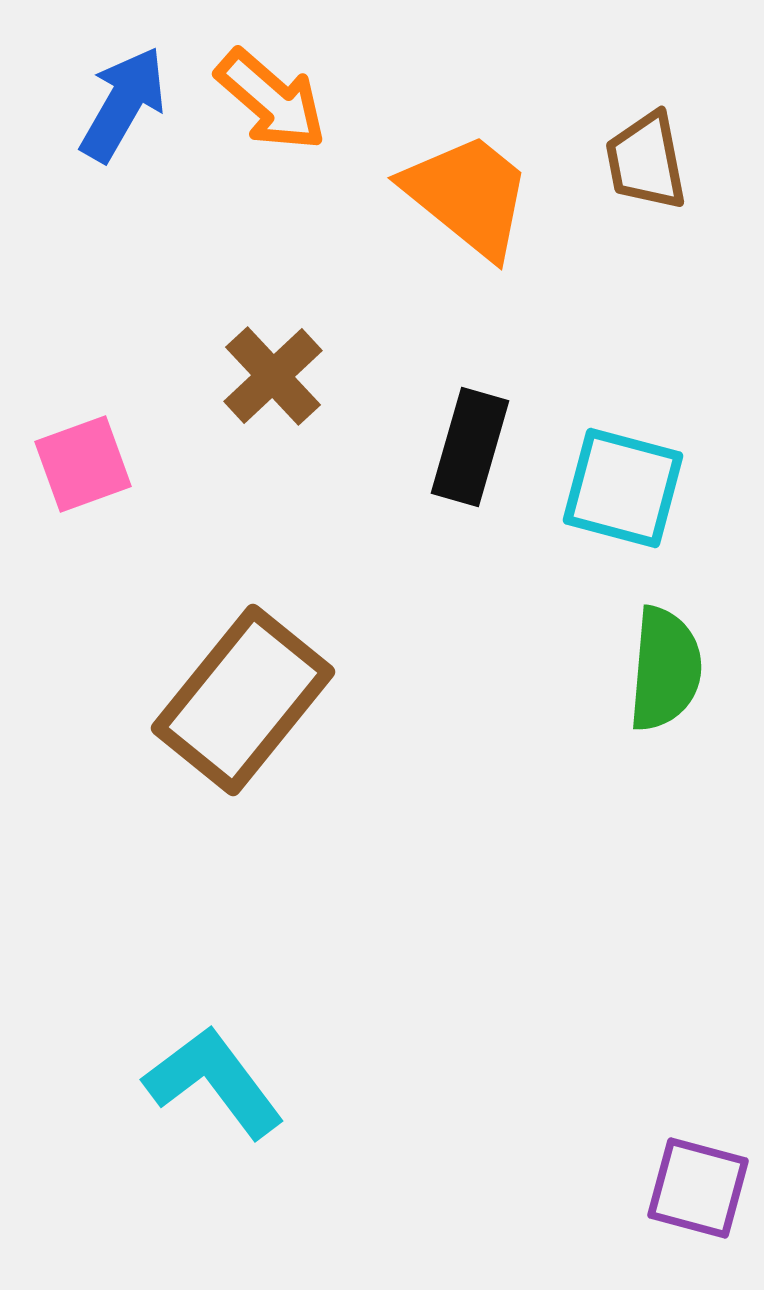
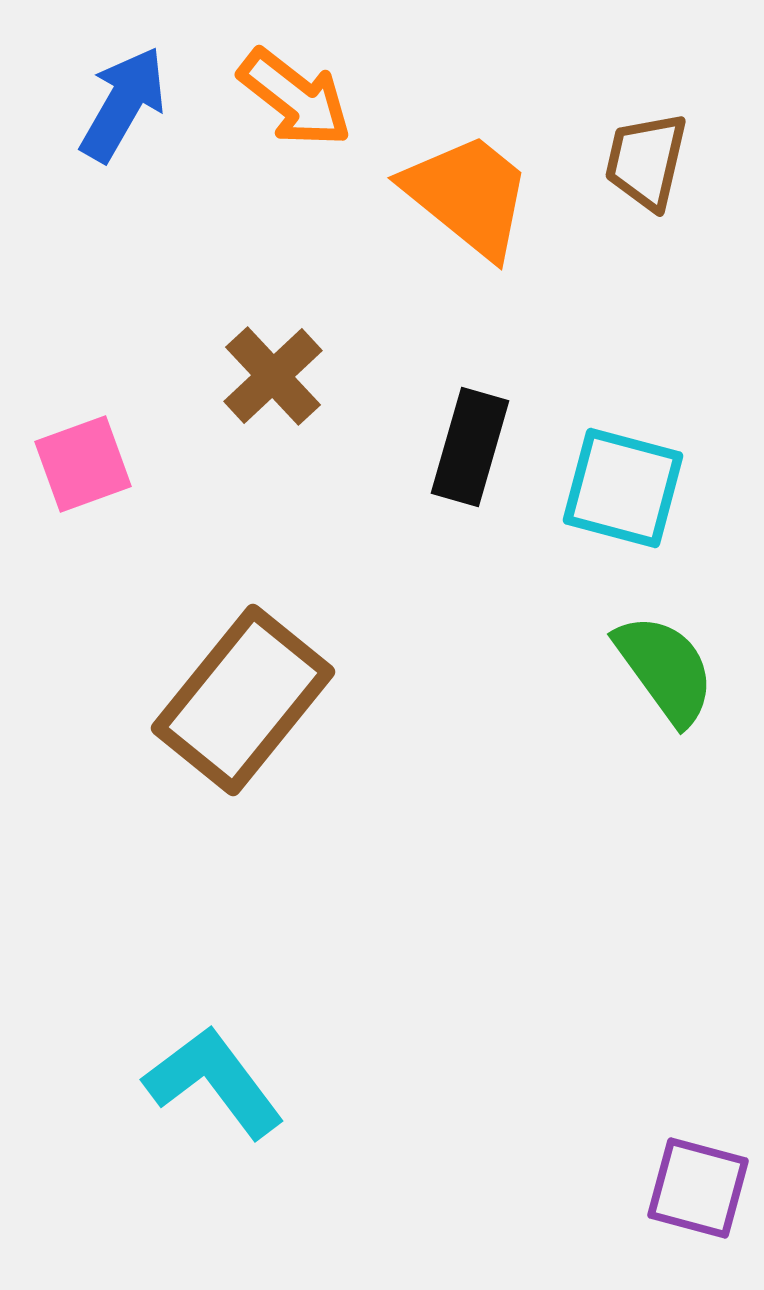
orange arrow: moved 24 px right, 2 px up; rotated 3 degrees counterclockwise
brown trapezoid: rotated 24 degrees clockwise
green semicircle: rotated 41 degrees counterclockwise
